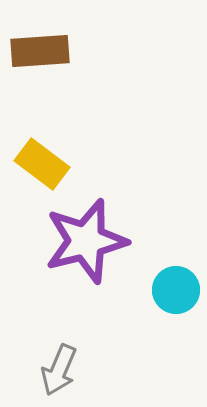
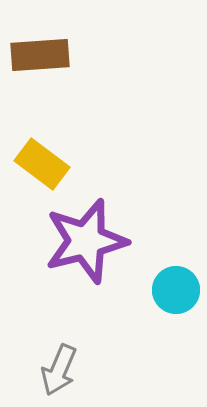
brown rectangle: moved 4 px down
